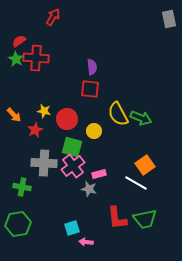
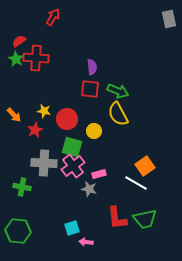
green arrow: moved 23 px left, 27 px up
orange square: moved 1 px down
green hexagon: moved 7 px down; rotated 15 degrees clockwise
